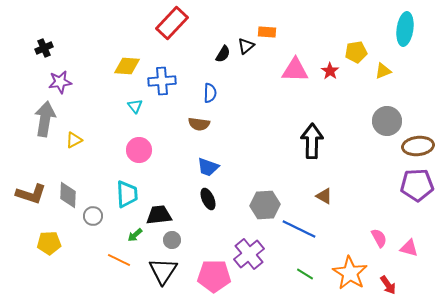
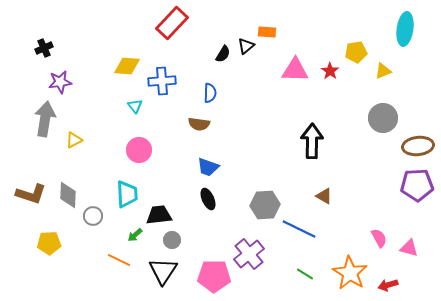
gray circle at (387, 121): moved 4 px left, 3 px up
red arrow at (388, 285): rotated 108 degrees clockwise
